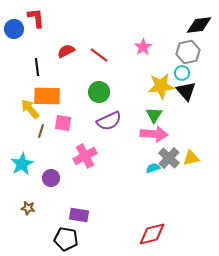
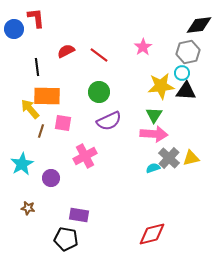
black triangle: rotated 45 degrees counterclockwise
